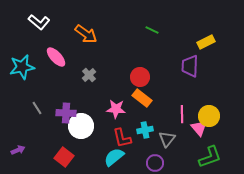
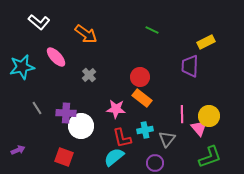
red square: rotated 18 degrees counterclockwise
